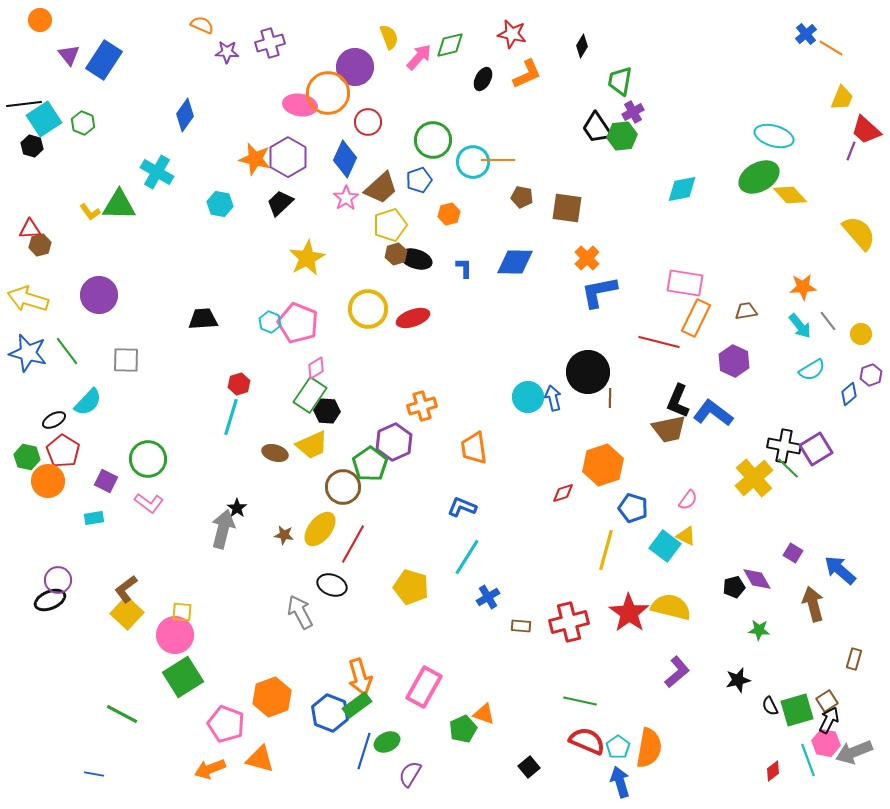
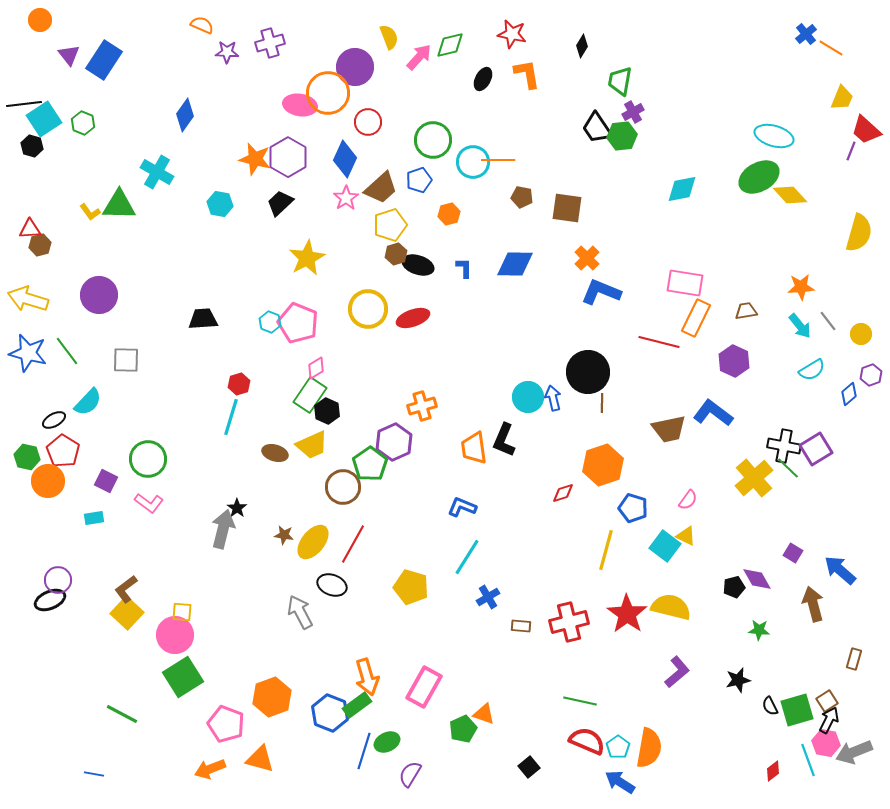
orange L-shape at (527, 74): rotated 76 degrees counterclockwise
yellow semicircle at (859, 233): rotated 57 degrees clockwise
black ellipse at (416, 259): moved 2 px right, 6 px down
blue diamond at (515, 262): moved 2 px down
orange star at (803, 287): moved 2 px left
blue L-shape at (599, 292): moved 2 px right; rotated 33 degrees clockwise
brown line at (610, 398): moved 8 px left, 5 px down
black L-shape at (678, 401): moved 174 px left, 39 px down
black hexagon at (327, 411): rotated 20 degrees clockwise
yellow ellipse at (320, 529): moved 7 px left, 13 px down
red star at (629, 613): moved 2 px left, 1 px down
orange arrow at (360, 677): moved 7 px right
blue arrow at (620, 782): rotated 40 degrees counterclockwise
